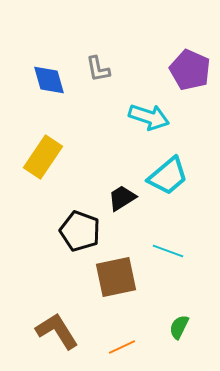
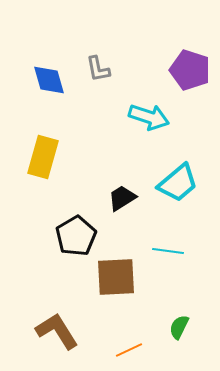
purple pentagon: rotated 6 degrees counterclockwise
yellow rectangle: rotated 18 degrees counterclockwise
cyan trapezoid: moved 10 px right, 7 px down
black pentagon: moved 4 px left, 5 px down; rotated 21 degrees clockwise
cyan line: rotated 12 degrees counterclockwise
brown square: rotated 9 degrees clockwise
orange line: moved 7 px right, 3 px down
